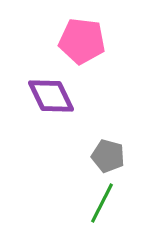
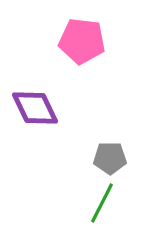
purple diamond: moved 16 px left, 12 px down
gray pentagon: moved 2 px right, 2 px down; rotated 16 degrees counterclockwise
